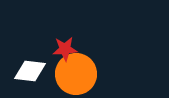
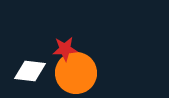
orange circle: moved 1 px up
